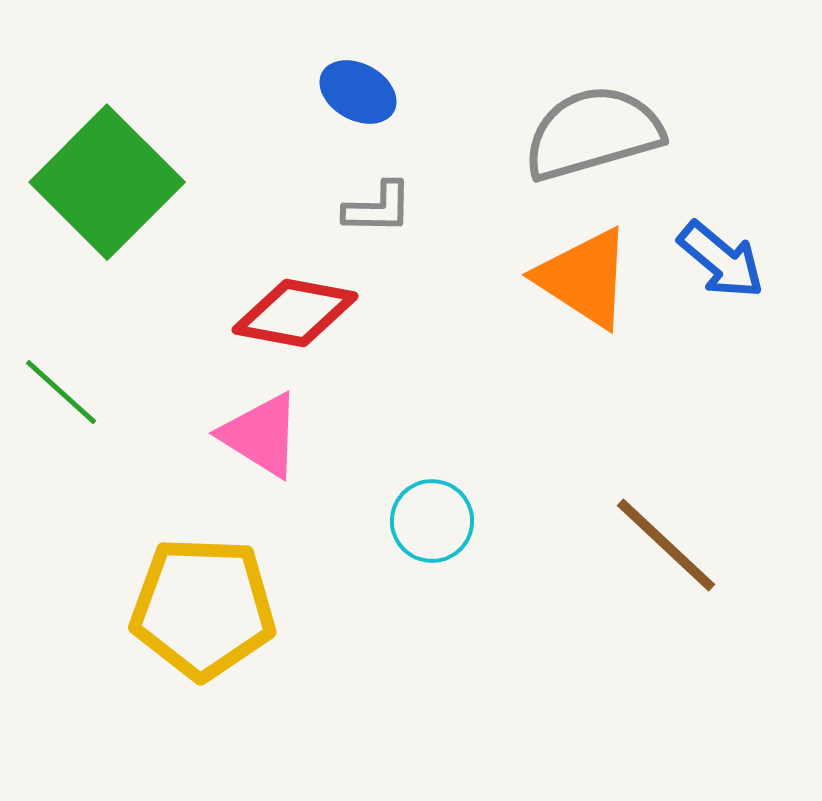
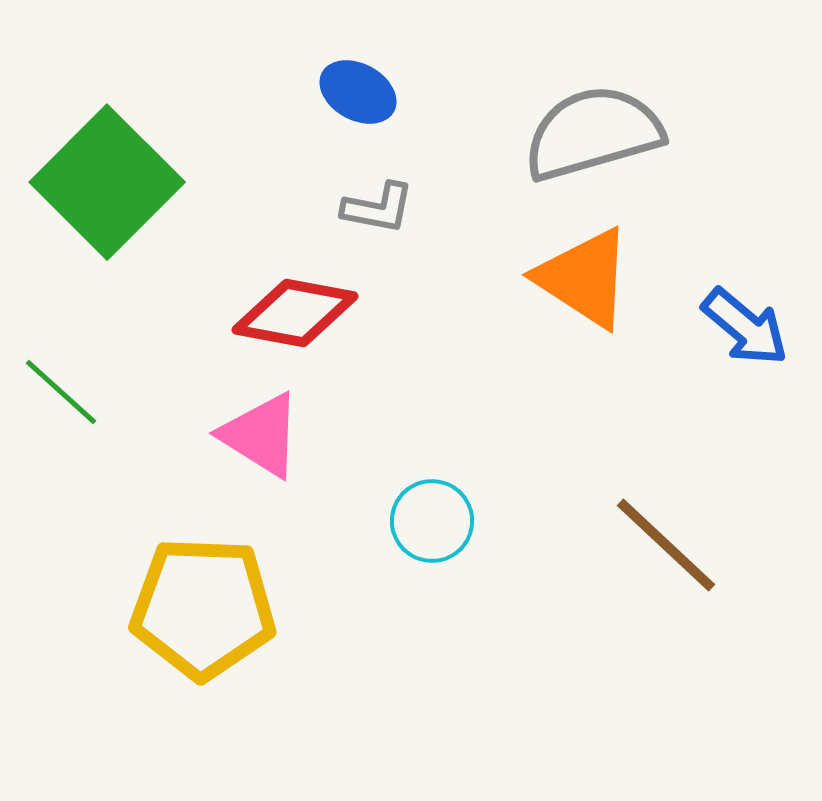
gray L-shape: rotated 10 degrees clockwise
blue arrow: moved 24 px right, 67 px down
